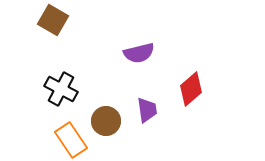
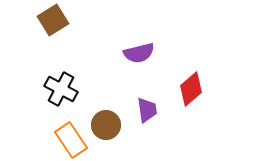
brown square: rotated 28 degrees clockwise
brown circle: moved 4 px down
